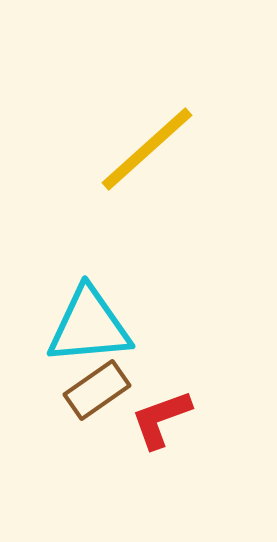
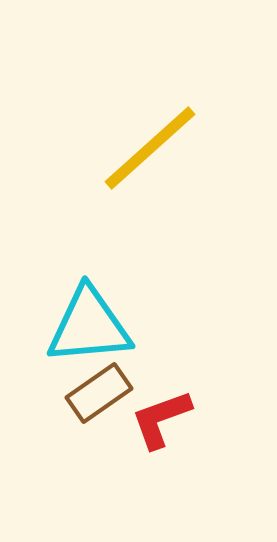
yellow line: moved 3 px right, 1 px up
brown rectangle: moved 2 px right, 3 px down
